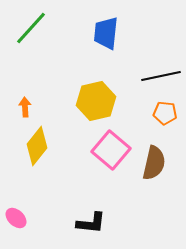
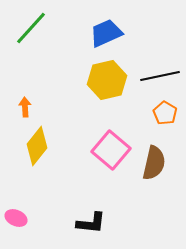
blue trapezoid: rotated 60 degrees clockwise
black line: moved 1 px left
yellow hexagon: moved 11 px right, 21 px up
orange pentagon: rotated 25 degrees clockwise
pink ellipse: rotated 20 degrees counterclockwise
